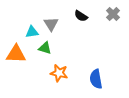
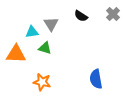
orange star: moved 17 px left, 9 px down
